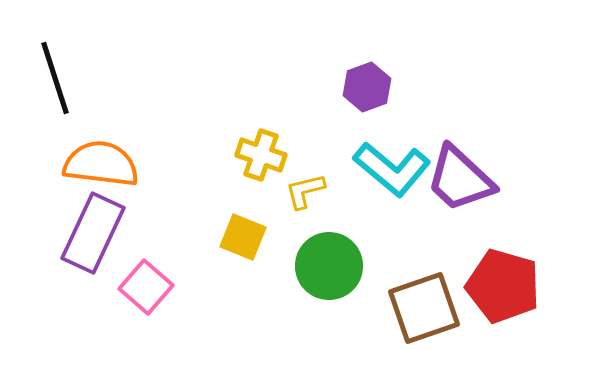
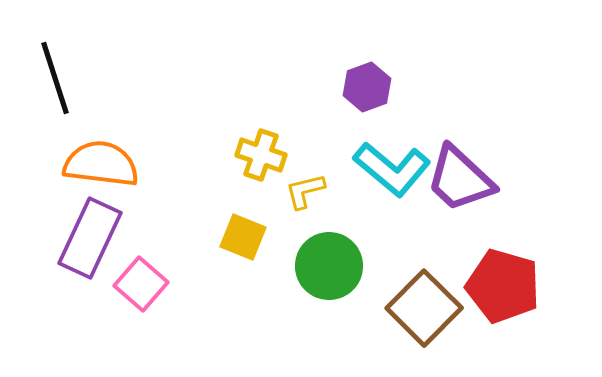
purple rectangle: moved 3 px left, 5 px down
pink square: moved 5 px left, 3 px up
brown square: rotated 26 degrees counterclockwise
